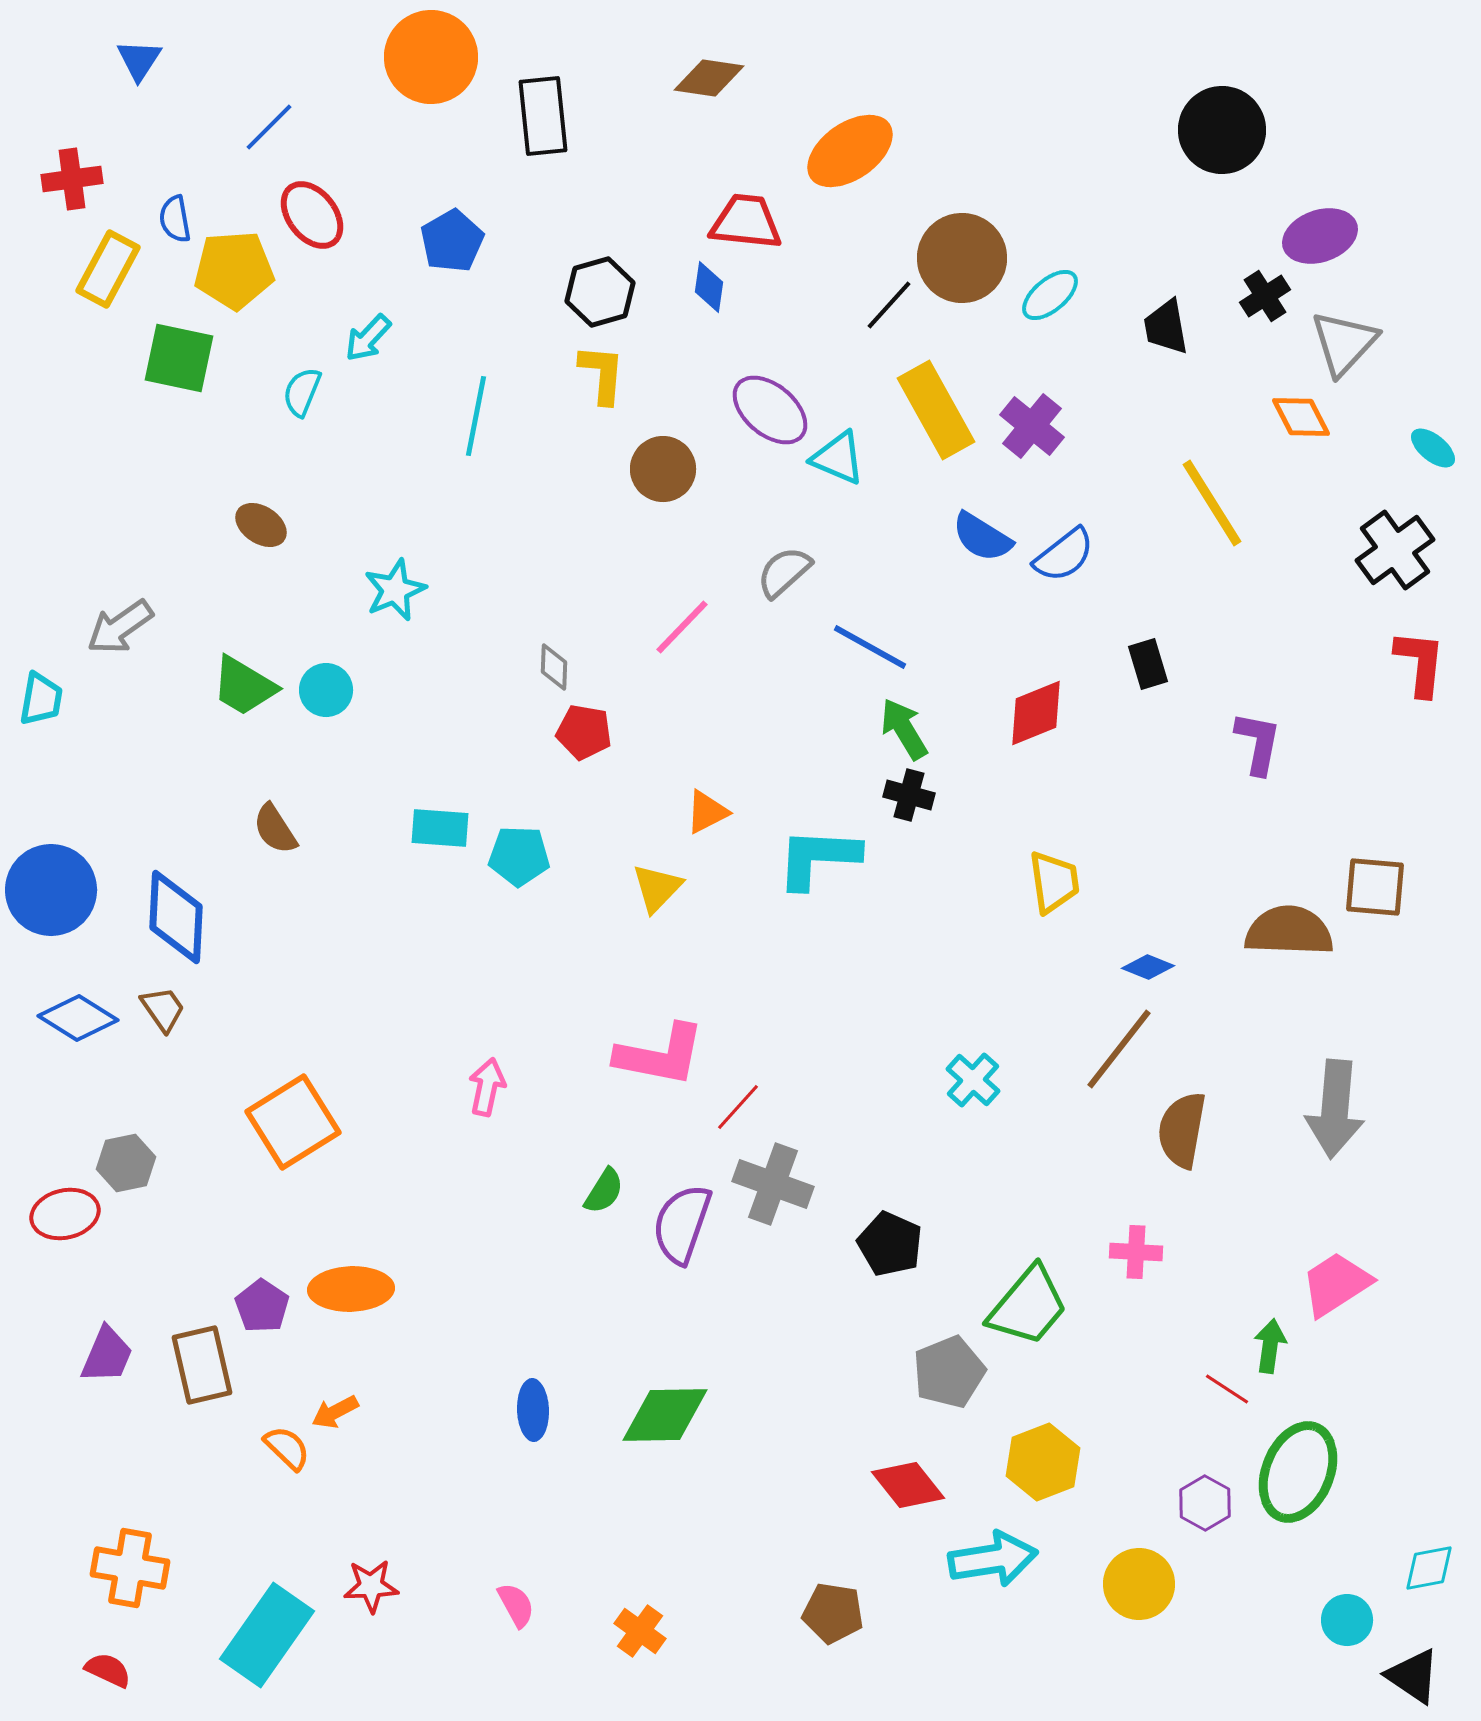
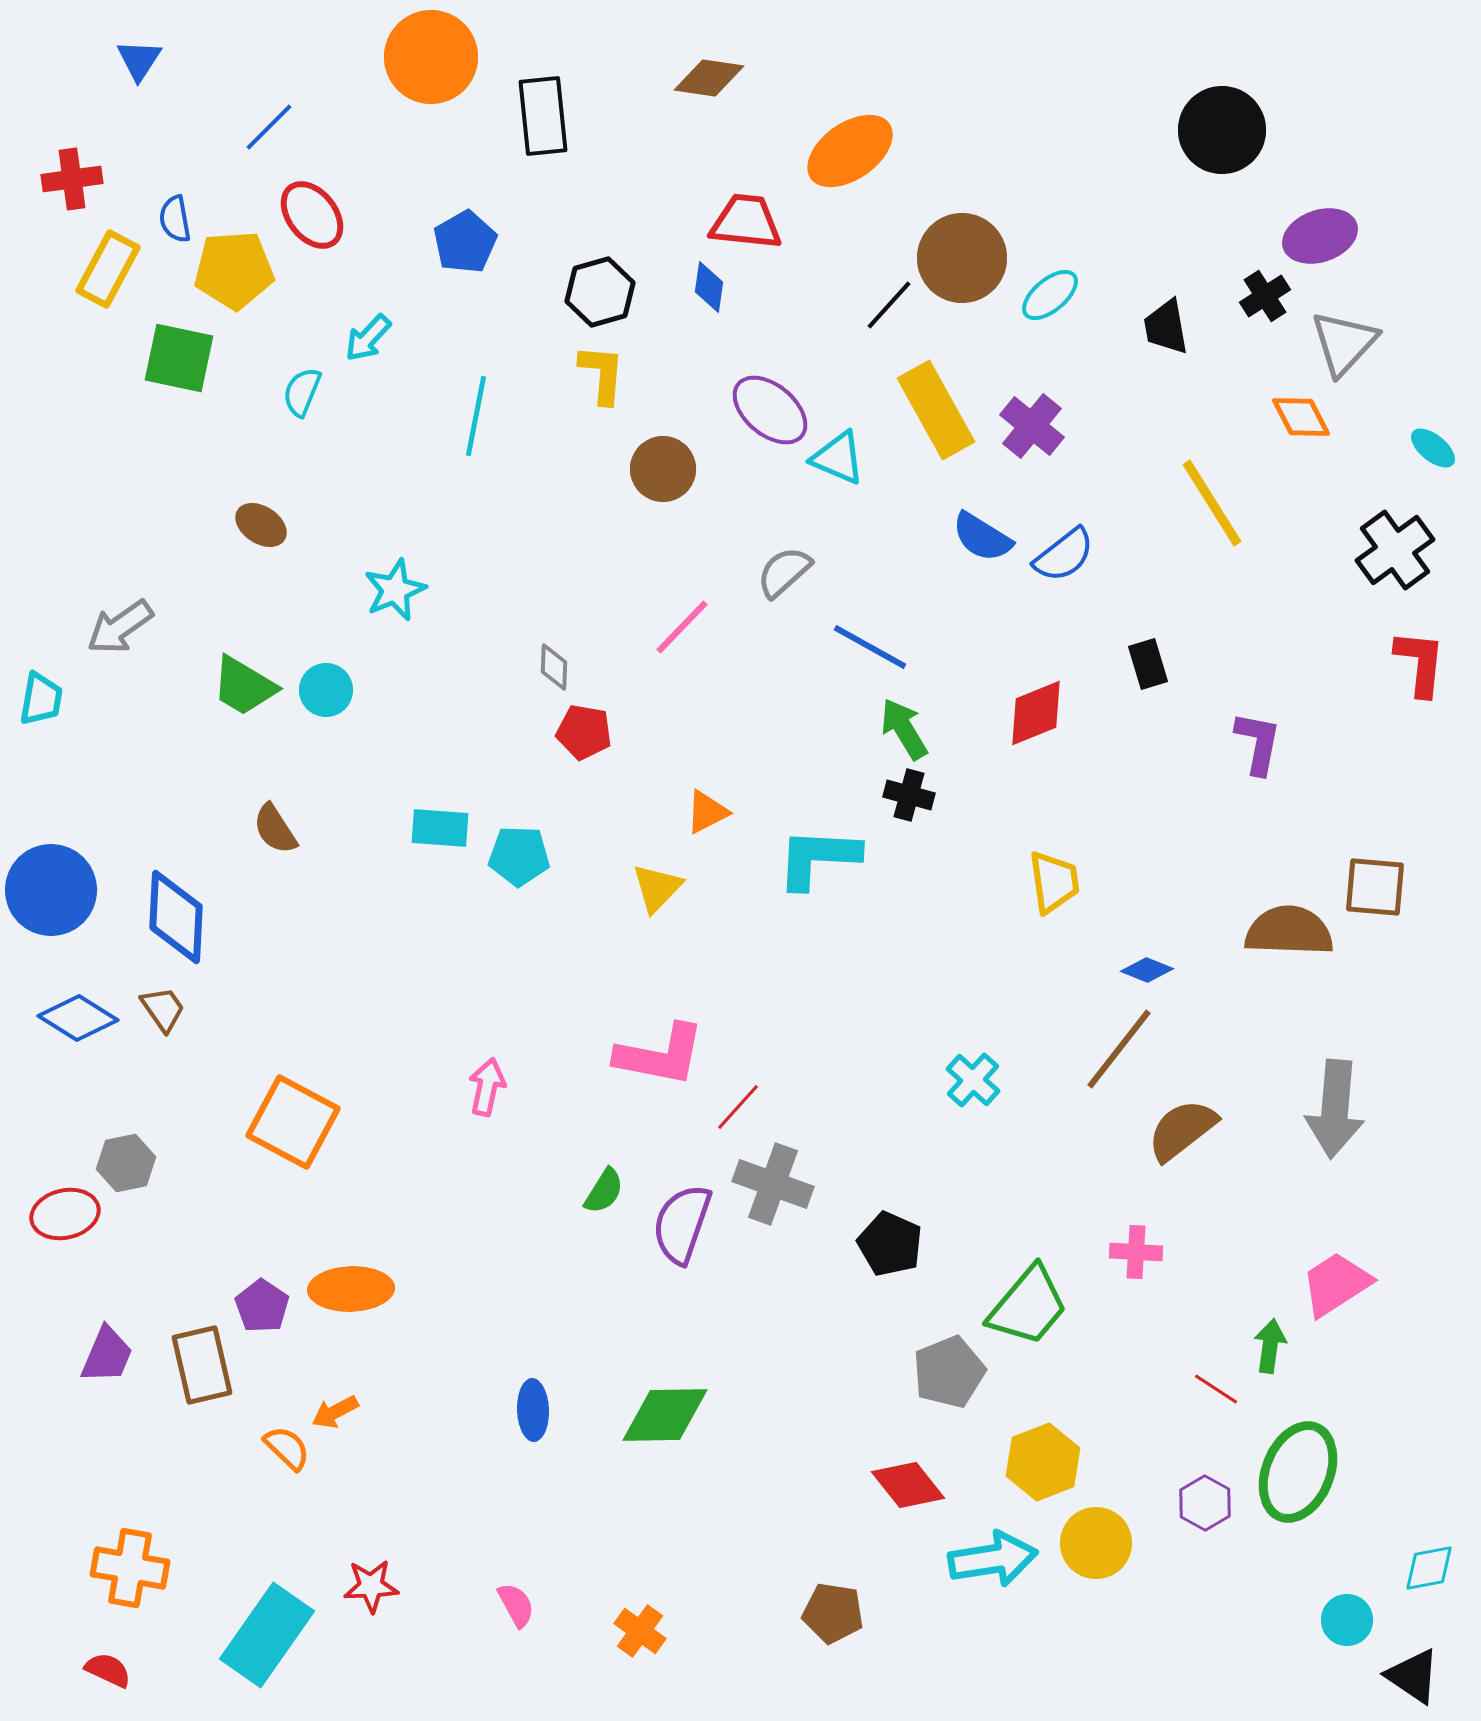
blue pentagon at (452, 241): moved 13 px right, 1 px down
blue diamond at (1148, 967): moved 1 px left, 3 px down
orange square at (293, 1122): rotated 30 degrees counterclockwise
brown semicircle at (1182, 1130): rotated 42 degrees clockwise
red line at (1227, 1389): moved 11 px left
yellow circle at (1139, 1584): moved 43 px left, 41 px up
